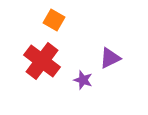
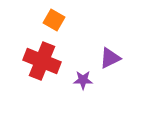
red cross: rotated 15 degrees counterclockwise
purple star: rotated 18 degrees counterclockwise
